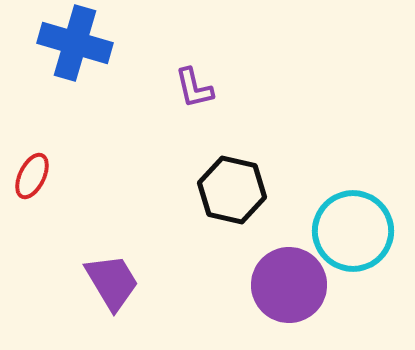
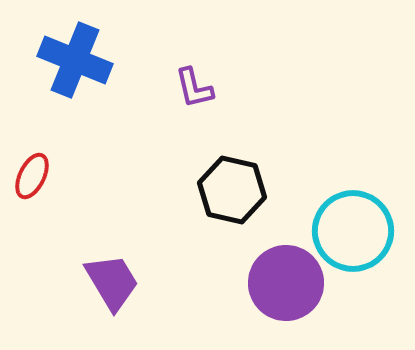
blue cross: moved 17 px down; rotated 6 degrees clockwise
purple circle: moved 3 px left, 2 px up
